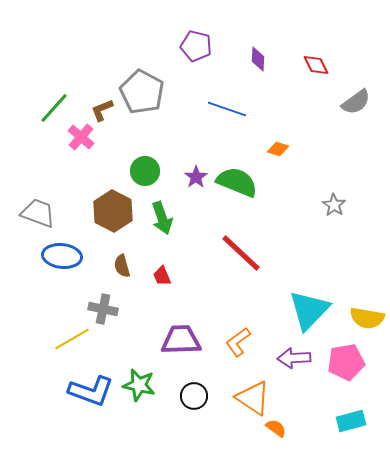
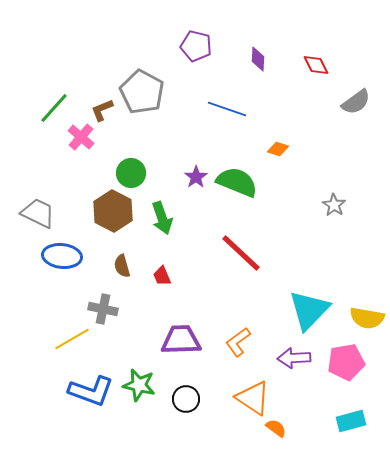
green circle: moved 14 px left, 2 px down
gray trapezoid: rotated 6 degrees clockwise
black circle: moved 8 px left, 3 px down
